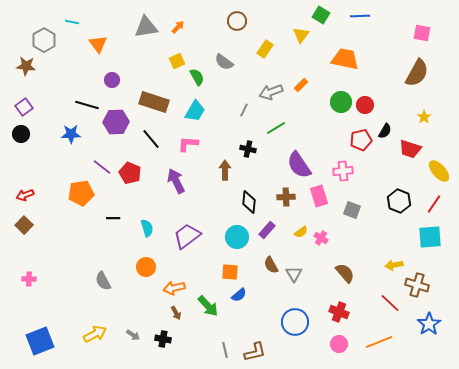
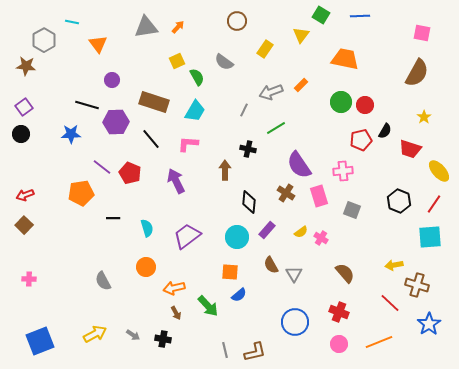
brown cross at (286, 197): moved 4 px up; rotated 36 degrees clockwise
